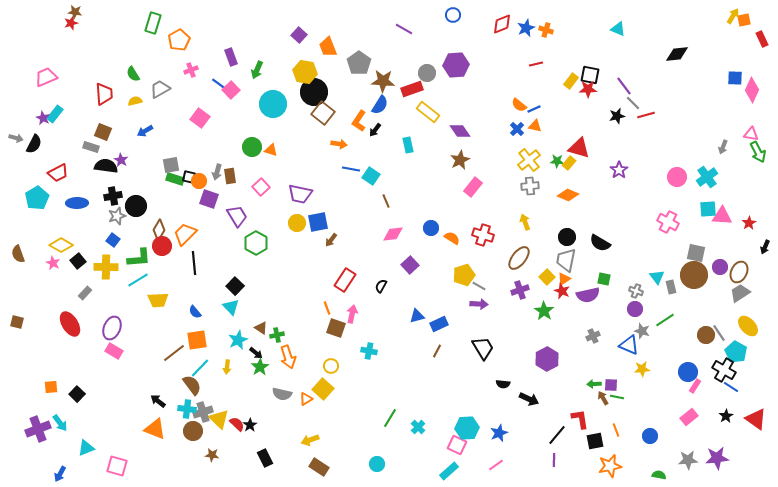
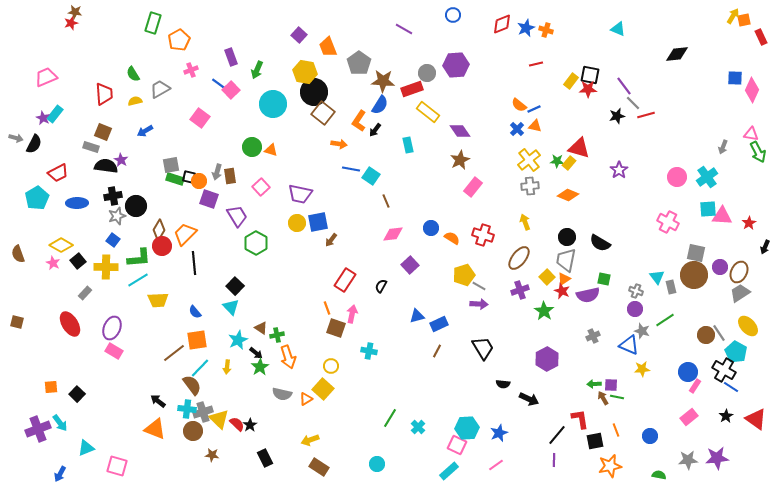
red rectangle at (762, 39): moved 1 px left, 2 px up
